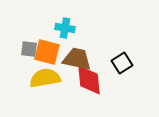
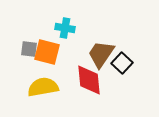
brown trapezoid: moved 24 px right, 5 px up; rotated 68 degrees counterclockwise
black square: rotated 15 degrees counterclockwise
yellow semicircle: moved 2 px left, 9 px down
